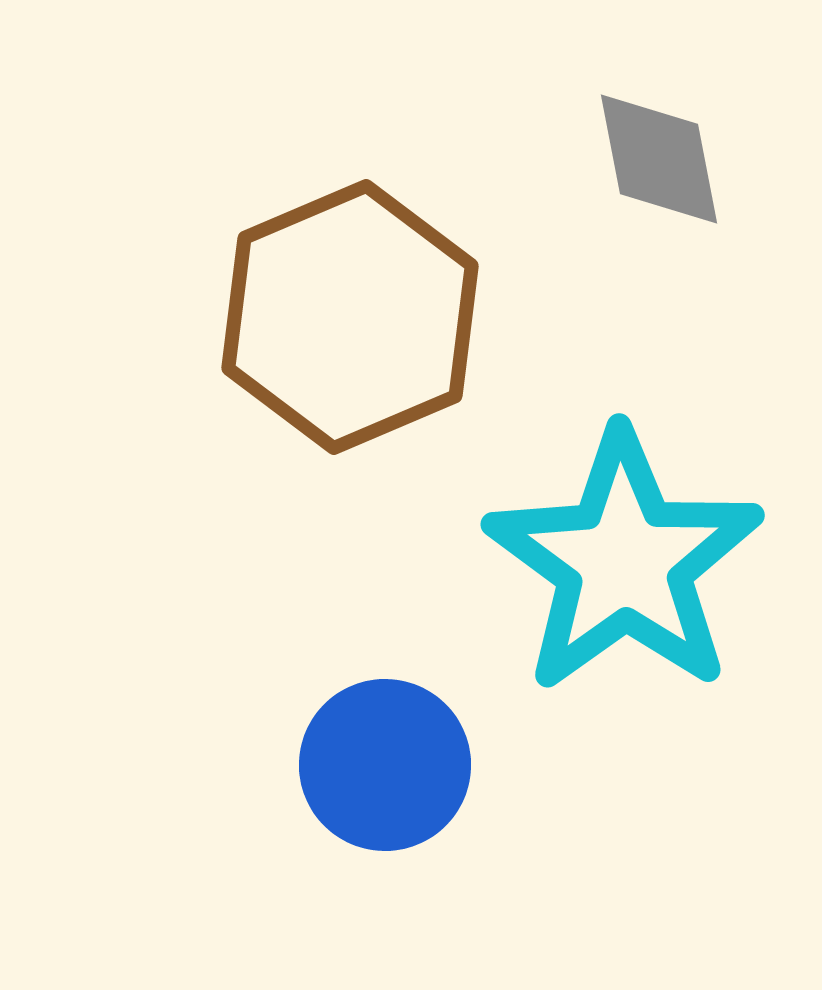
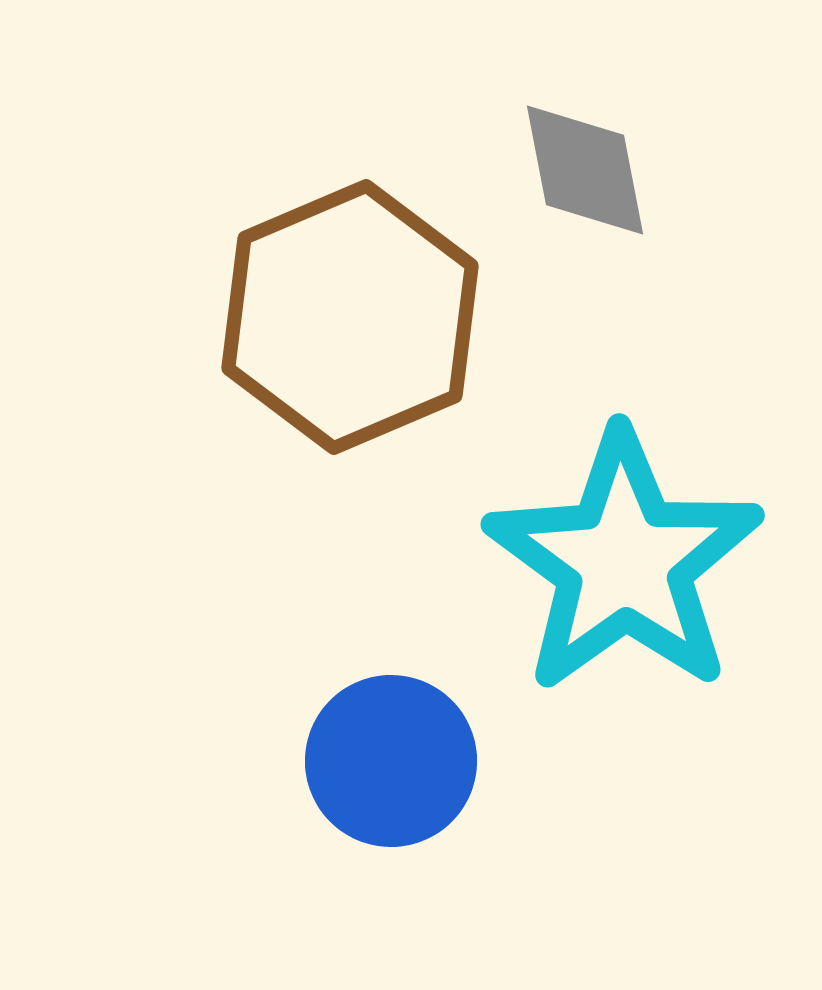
gray diamond: moved 74 px left, 11 px down
blue circle: moved 6 px right, 4 px up
